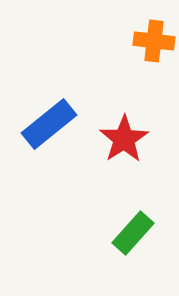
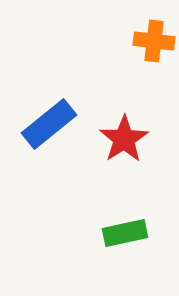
green rectangle: moved 8 px left; rotated 36 degrees clockwise
